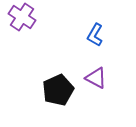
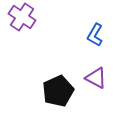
black pentagon: moved 1 px down
